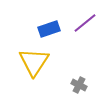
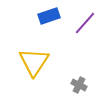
purple line: rotated 10 degrees counterclockwise
blue rectangle: moved 13 px up
